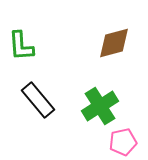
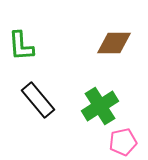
brown diamond: rotated 15 degrees clockwise
